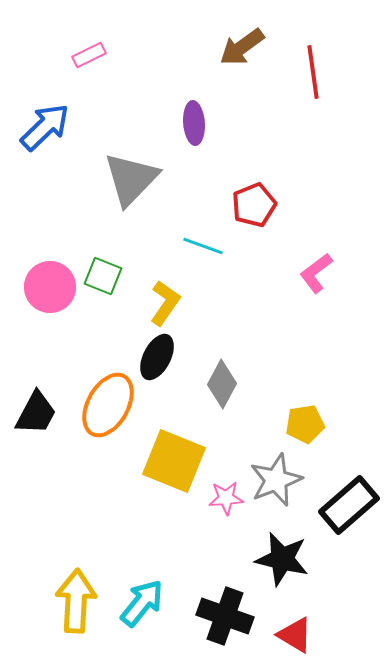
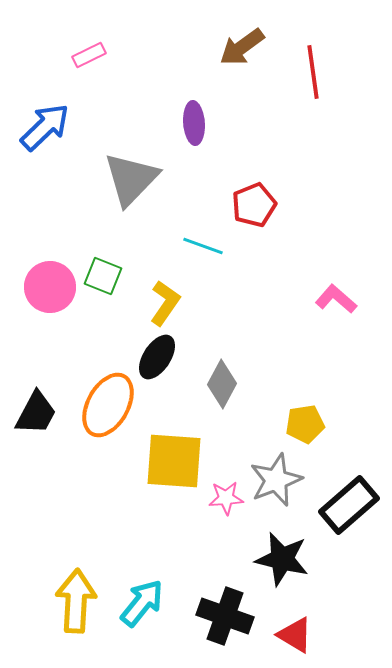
pink L-shape: moved 20 px right, 26 px down; rotated 78 degrees clockwise
black ellipse: rotated 6 degrees clockwise
yellow square: rotated 18 degrees counterclockwise
